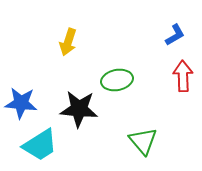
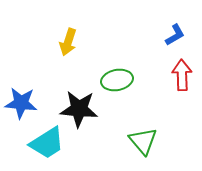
red arrow: moved 1 px left, 1 px up
cyan trapezoid: moved 7 px right, 2 px up
